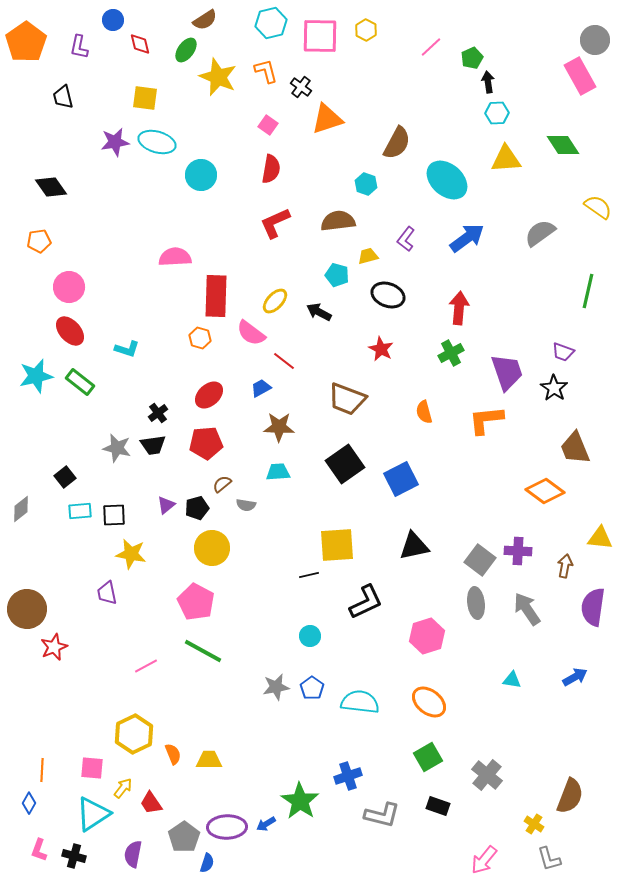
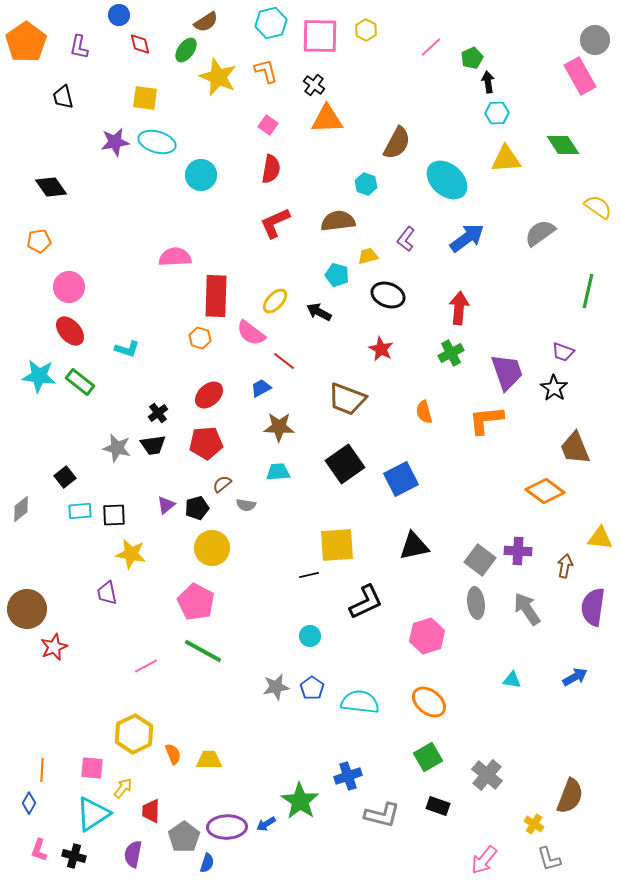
blue circle at (113, 20): moved 6 px right, 5 px up
brown semicircle at (205, 20): moved 1 px right, 2 px down
black cross at (301, 87): moved 13 px right, 2 px up
orange triangle at (327, 119): rotated 16 degrees clockwise
cyan star at (36, 376): moved 3 px right; rotated 20 degrees clockwise
red trapezoid at (151, 803): moved 8 px down; rotated 35 degrees clockwise
